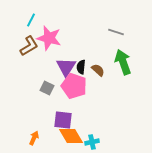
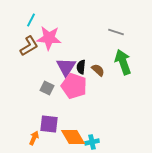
pink star: rotated 10 degrees counterclockwise
purple square: moved 14 px left, 4 px down
orange diamond: moved 2 px right, 1 px down
